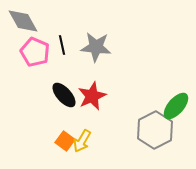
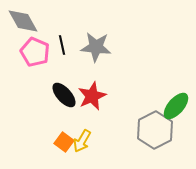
orange square: moved 1 px left, 1 px down
